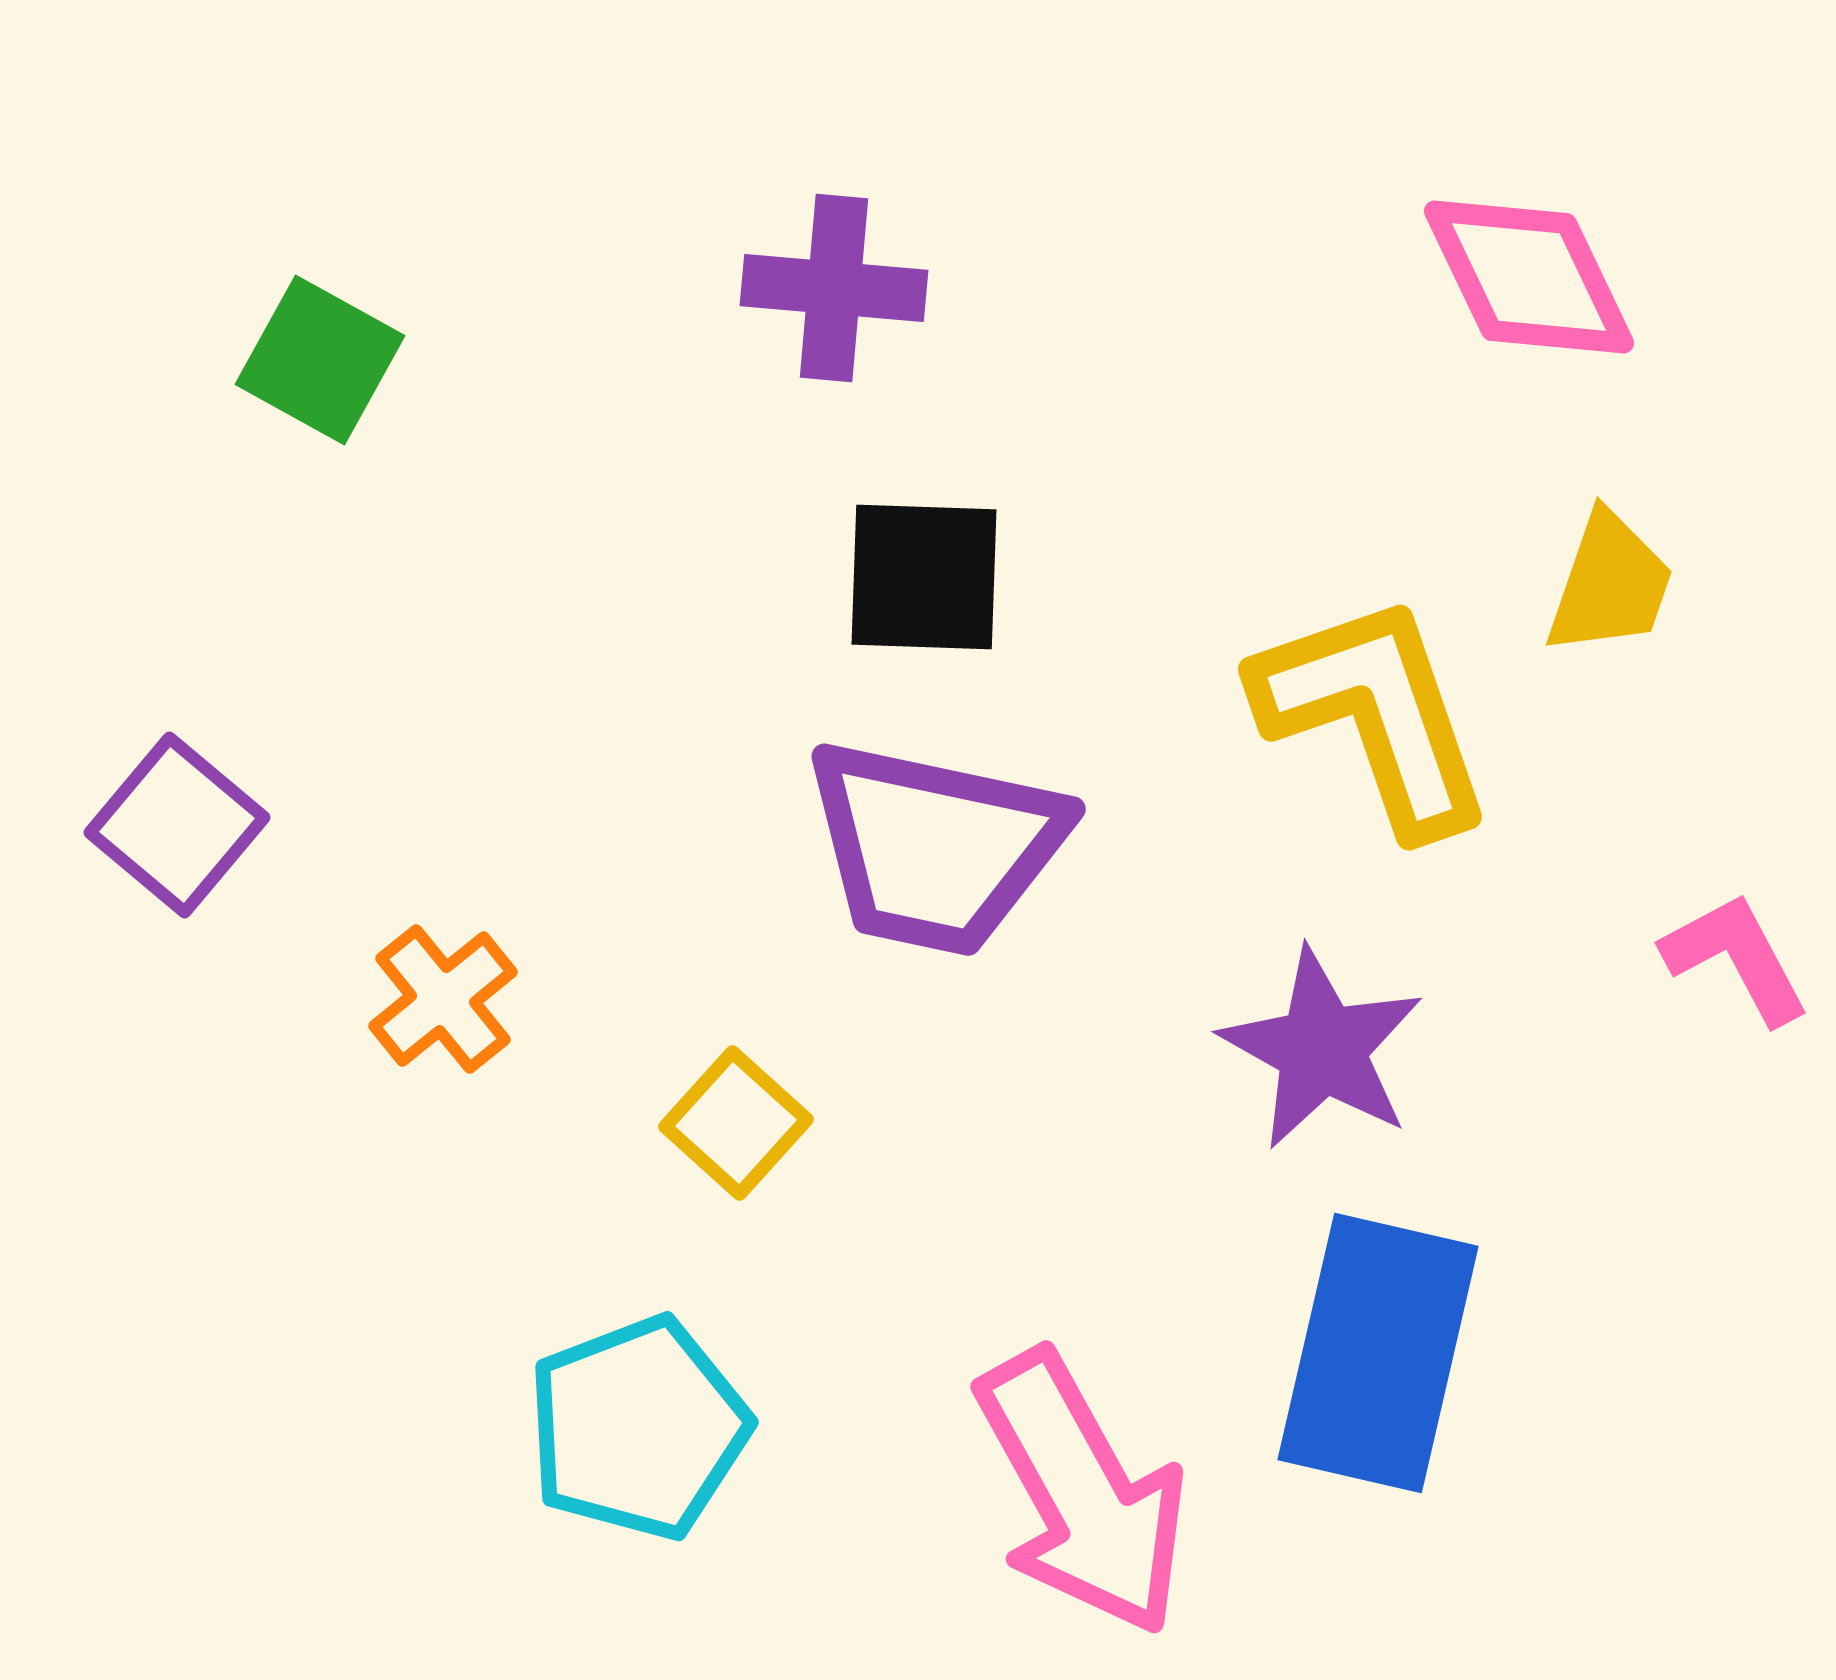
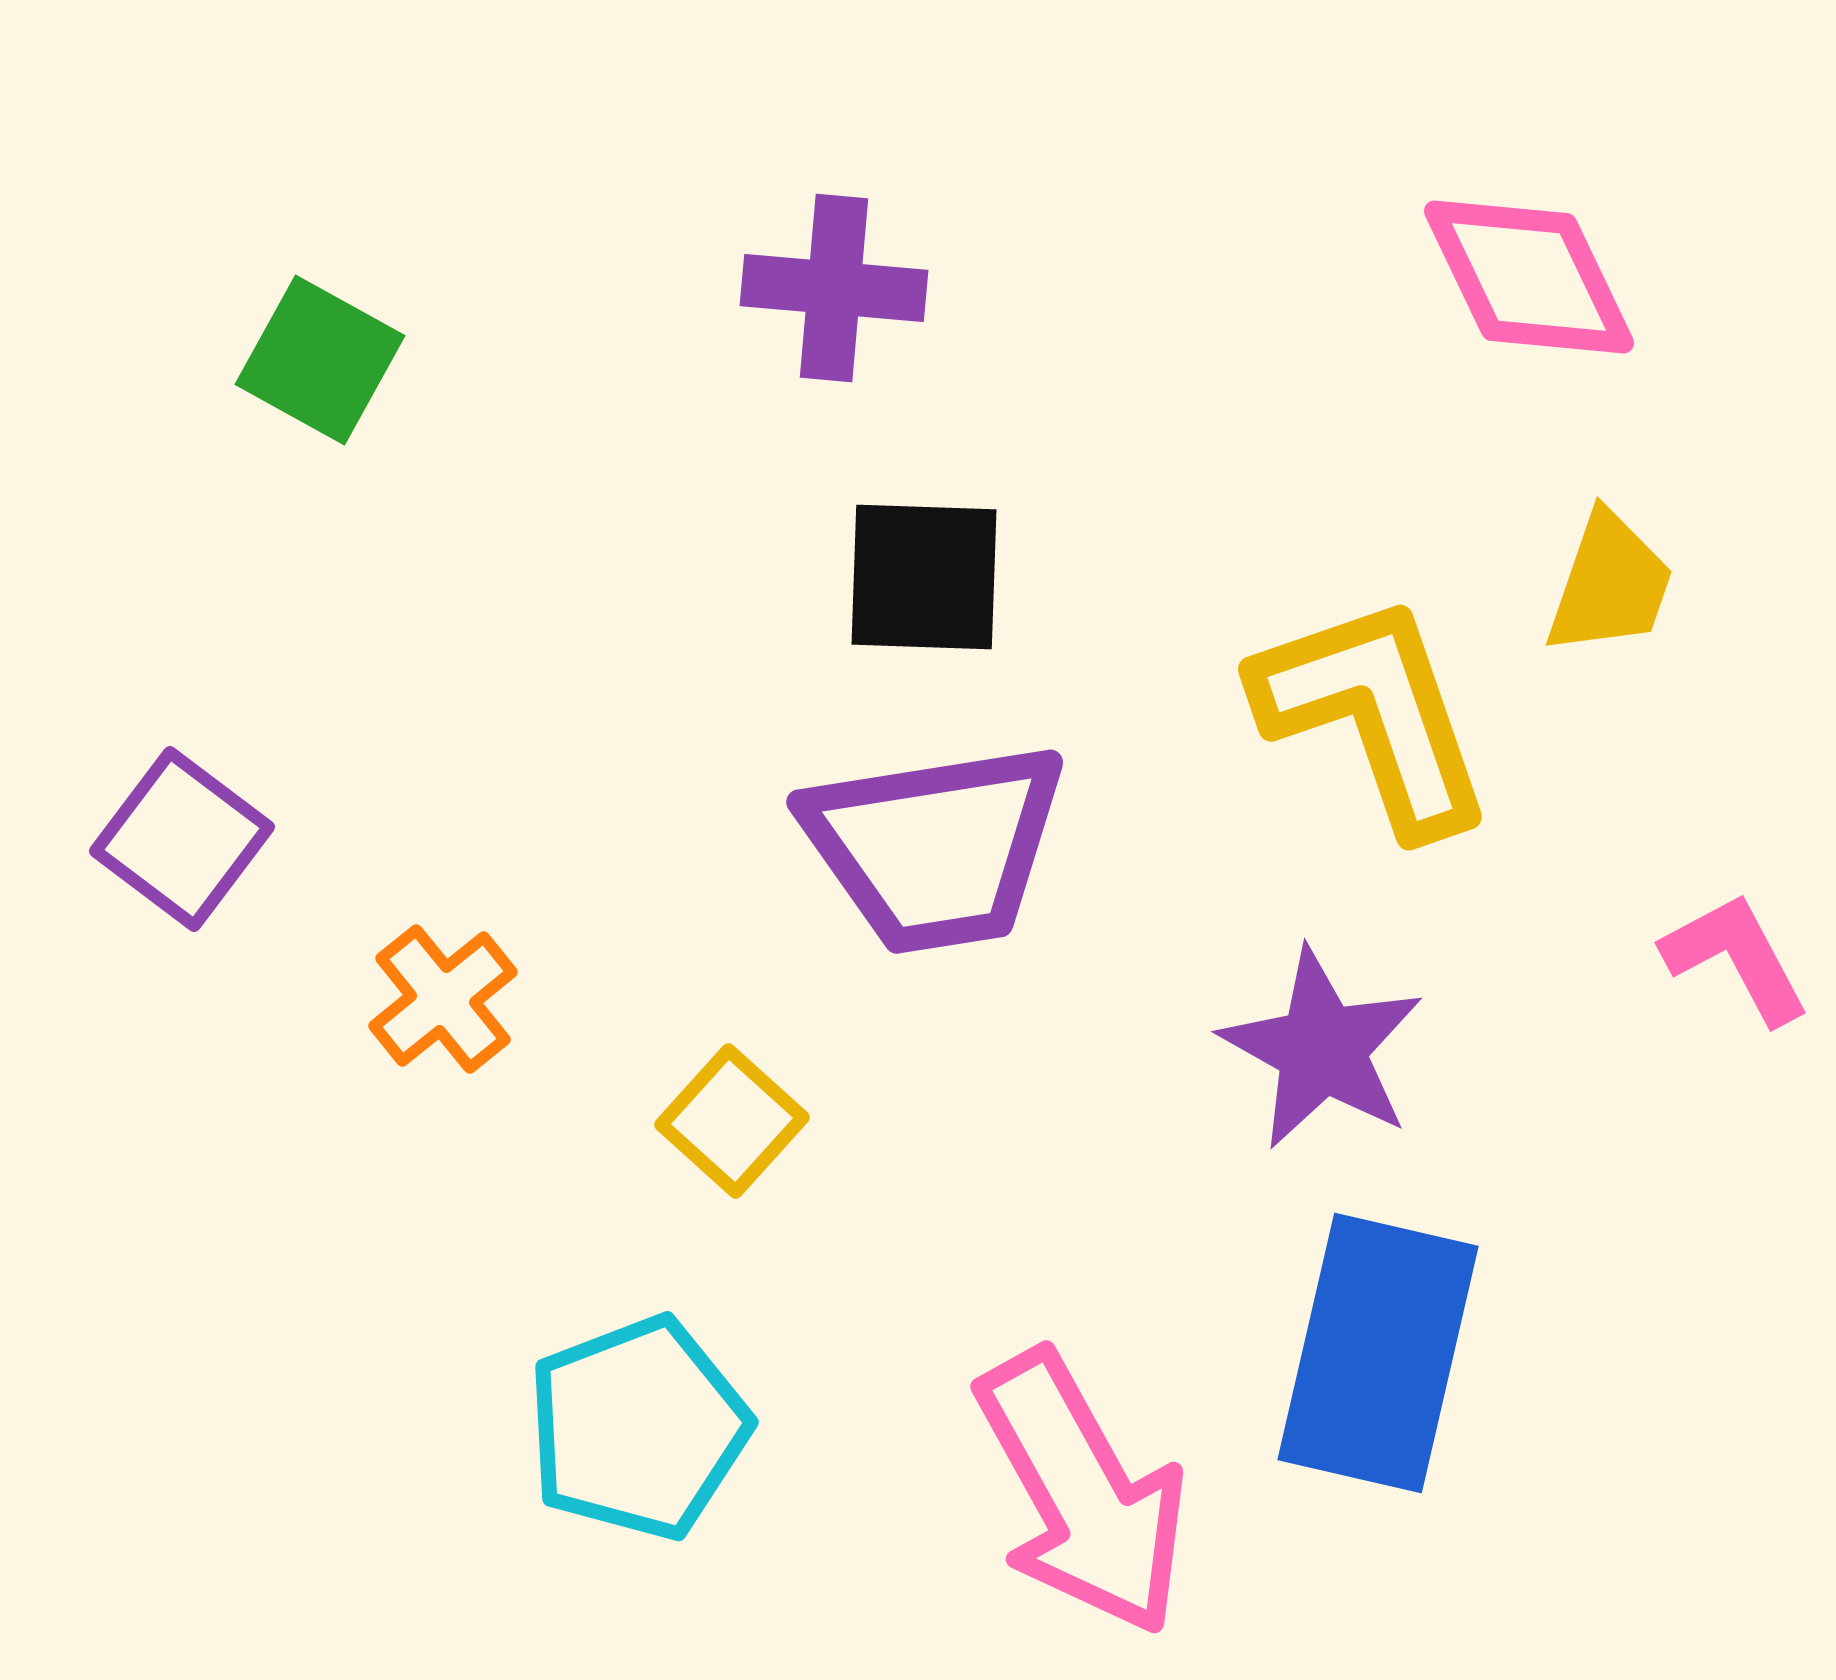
purple square: moved 5 px right, 14 px down; rotated 3 degrees counterclockwise
purple trapezoid: rotated 21 degrees counterclockwise
yellow square: moved 4 px left, 2 px up
